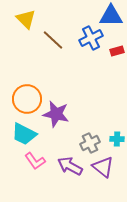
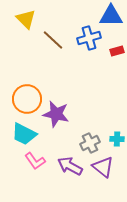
blue cross: moved 2 px left; rotated 10 degrees clockwise
